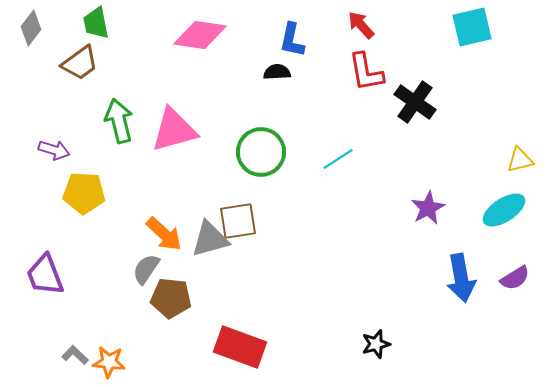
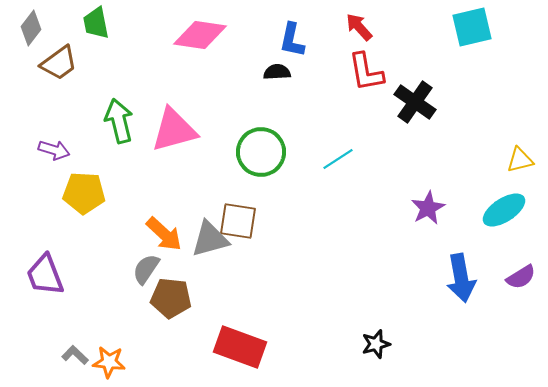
red arrow: moved 2 px left, 2 px down
brown trapezoid: moved 21 px left
brown square: rotated 18 degrees clockwise
purple semicircle: moved 6 px right, 1 px up
